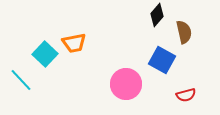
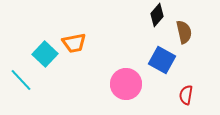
red semicircle: rotated 114 degrees clockwise
